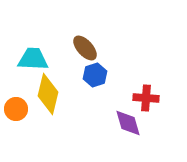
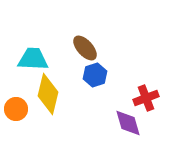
red cross: rotated 25 degrees counterclockwise
